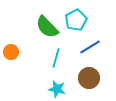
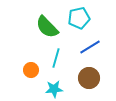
cyan pentagon: moved 3 px right, 2 px up; rotated 15 degrees clockwise
orange circle: moved 20 px right, 18 px down
cyan star: moved 3 px left; rotated 18 degrees counterclockwise
